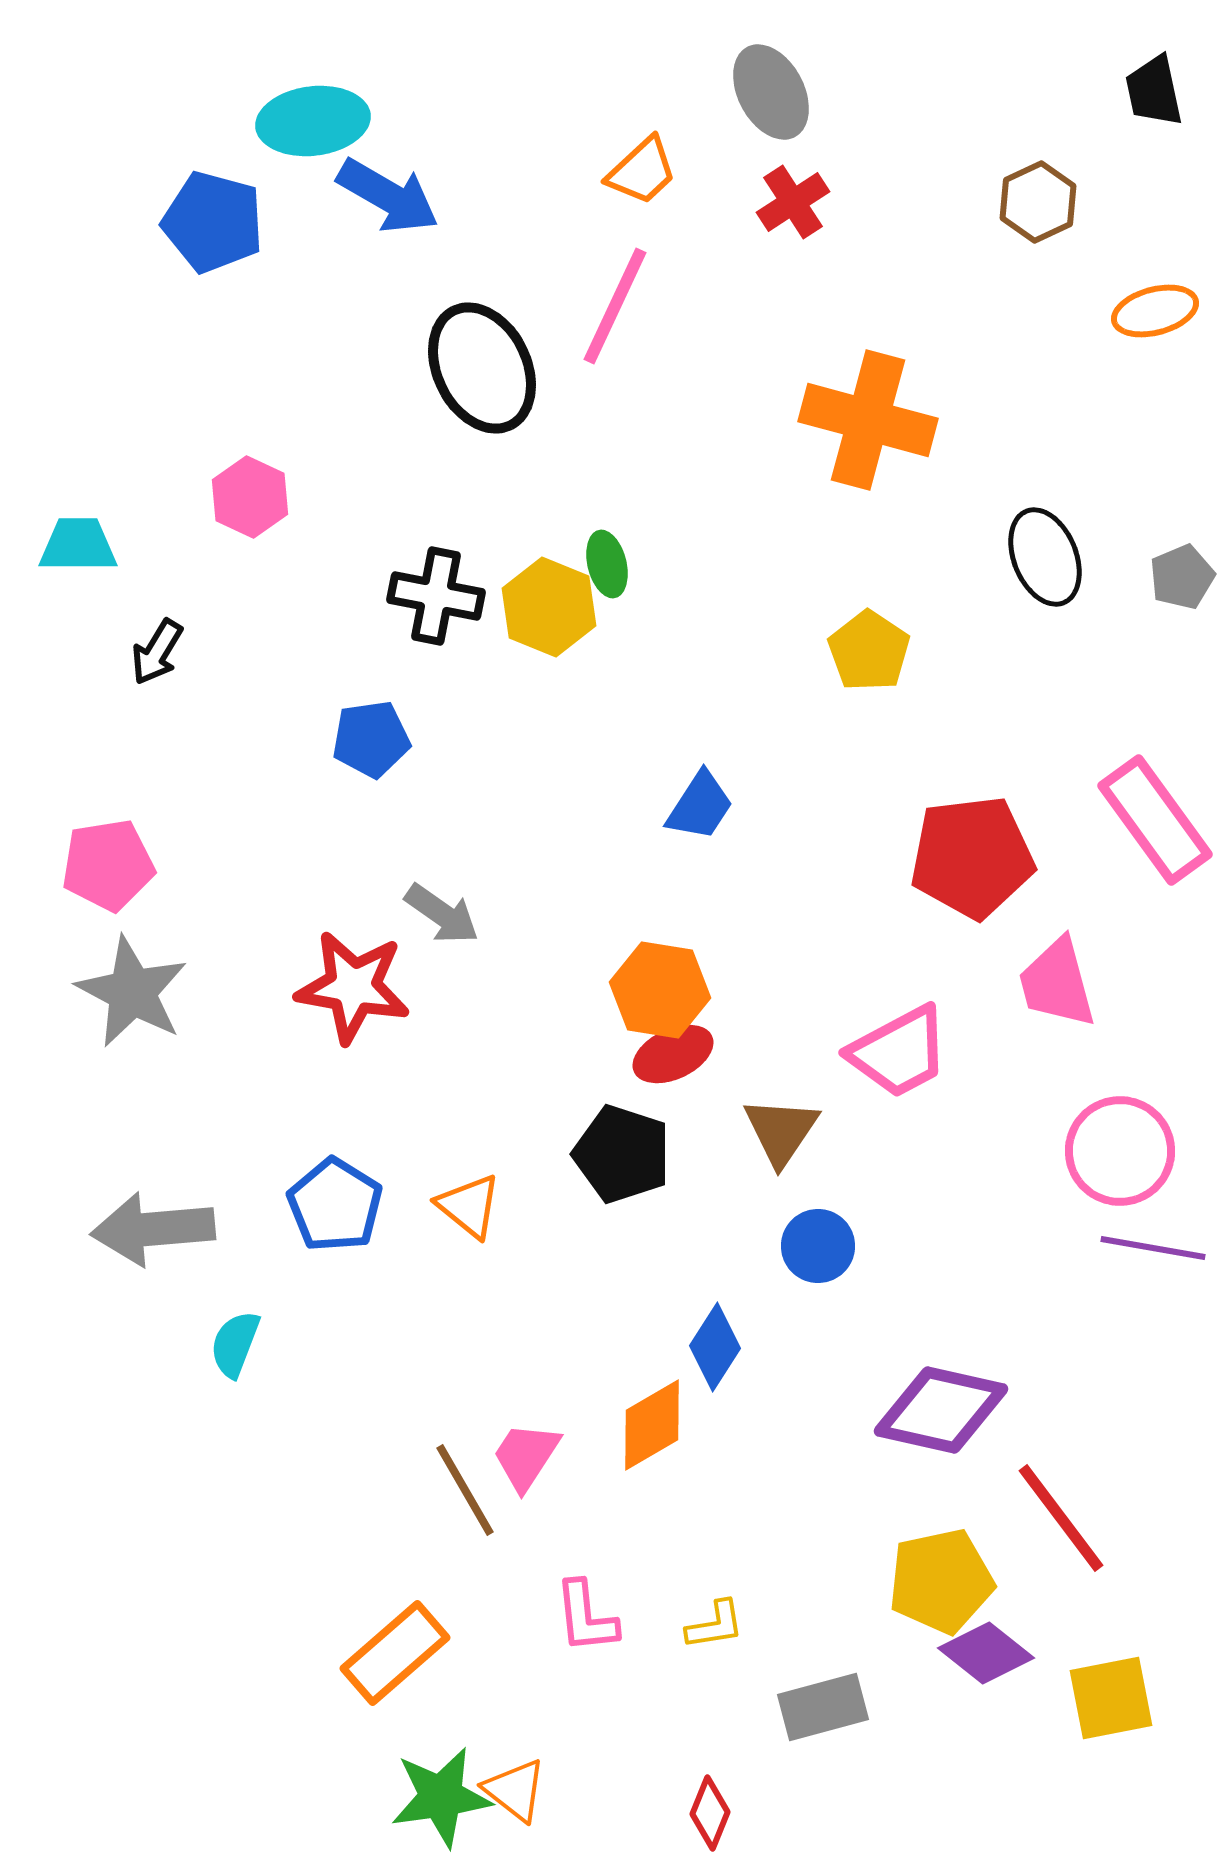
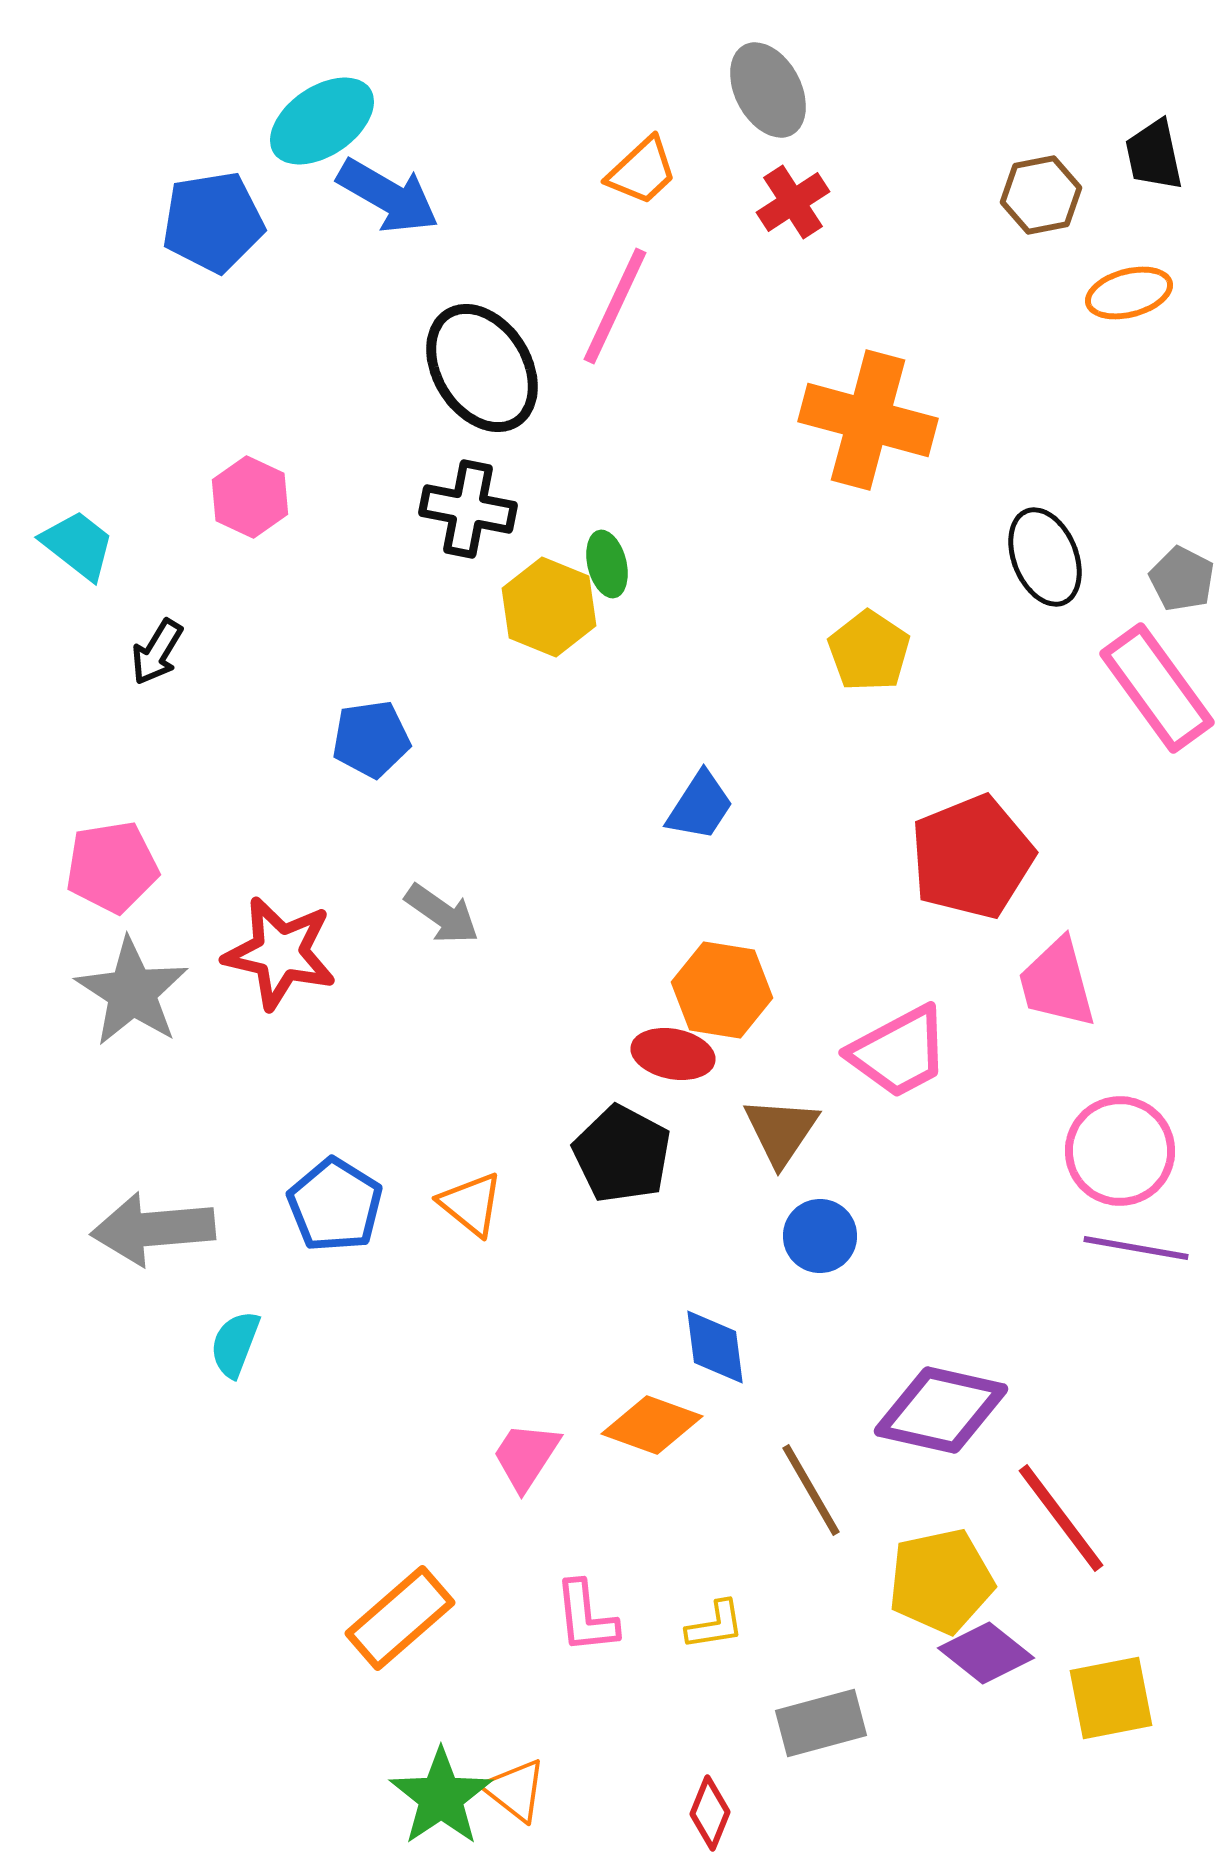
black trapezoid at (1154, 91): moved 64 px down
gray ellipse at (771, 92): moved 3 px left, 2 px up
cyan ellipse at (313, 121): moved 9 px right; rotated 27 degrees counterclockwise
brown hexagon at (1038, 202): moved 3 px right, 7 px up; rotated 14 degrees clockwise
blue pentagon at (213, 222): rotated 24 degrees counterclockwise
orange ellipse at (1155, 311): moved 26 px left, 18 px up
black ellipse at (482, 368): rotated 6 degrees counterclockwise
cyan trapezoid at (78, 545): rotated 38 degrees clockwise
gray pentagon at (1182, 577): moved 2 px down; rotated 22 degrees counterclockwise
black cross at (436, 596): moved 32 px right, 87 px up
pink rectangle at (1155, 820): moved 2 px right, 132 px up
red pentagon at (972, 857): rotated 15 degrees counterclockwise
pink pentagon at (108, 865): moved 4 px right, 2 px down
red star at (353, 987): moved 73 px left, 34 px up; rotated 3 degrees clockwise
orange hexagon at (660, 990): moved 62 px right
gray star at (132, 992): rotated 5 degrees clockwise
red ellipse at (673, 1054): rotated 36 degrees clockwise
black pentagon at (622, 1154): rotated 10 degrees clockwise
orange triangle at (469, 1206): moved 2 px right, 2 px up
blue circle at (818, 1246): moved 2 px right, 10 px up
purple line at (1153, 1248): moved 17 px left
blue diamond at (715, 1347): rotated 40 degrees counterclockwise
orange diamond at (652, 1425): rotated 50 degrees clockwise
brown line at (465, 1490): moved 346 px right
orange rectangle at (395, 1653): moved 5 px right, 35 px up
gray rectangle at (823, 1707): moved 2 px left, 16 px down
green star at (441, 1797): rotated 26 degrees counterclockwise
